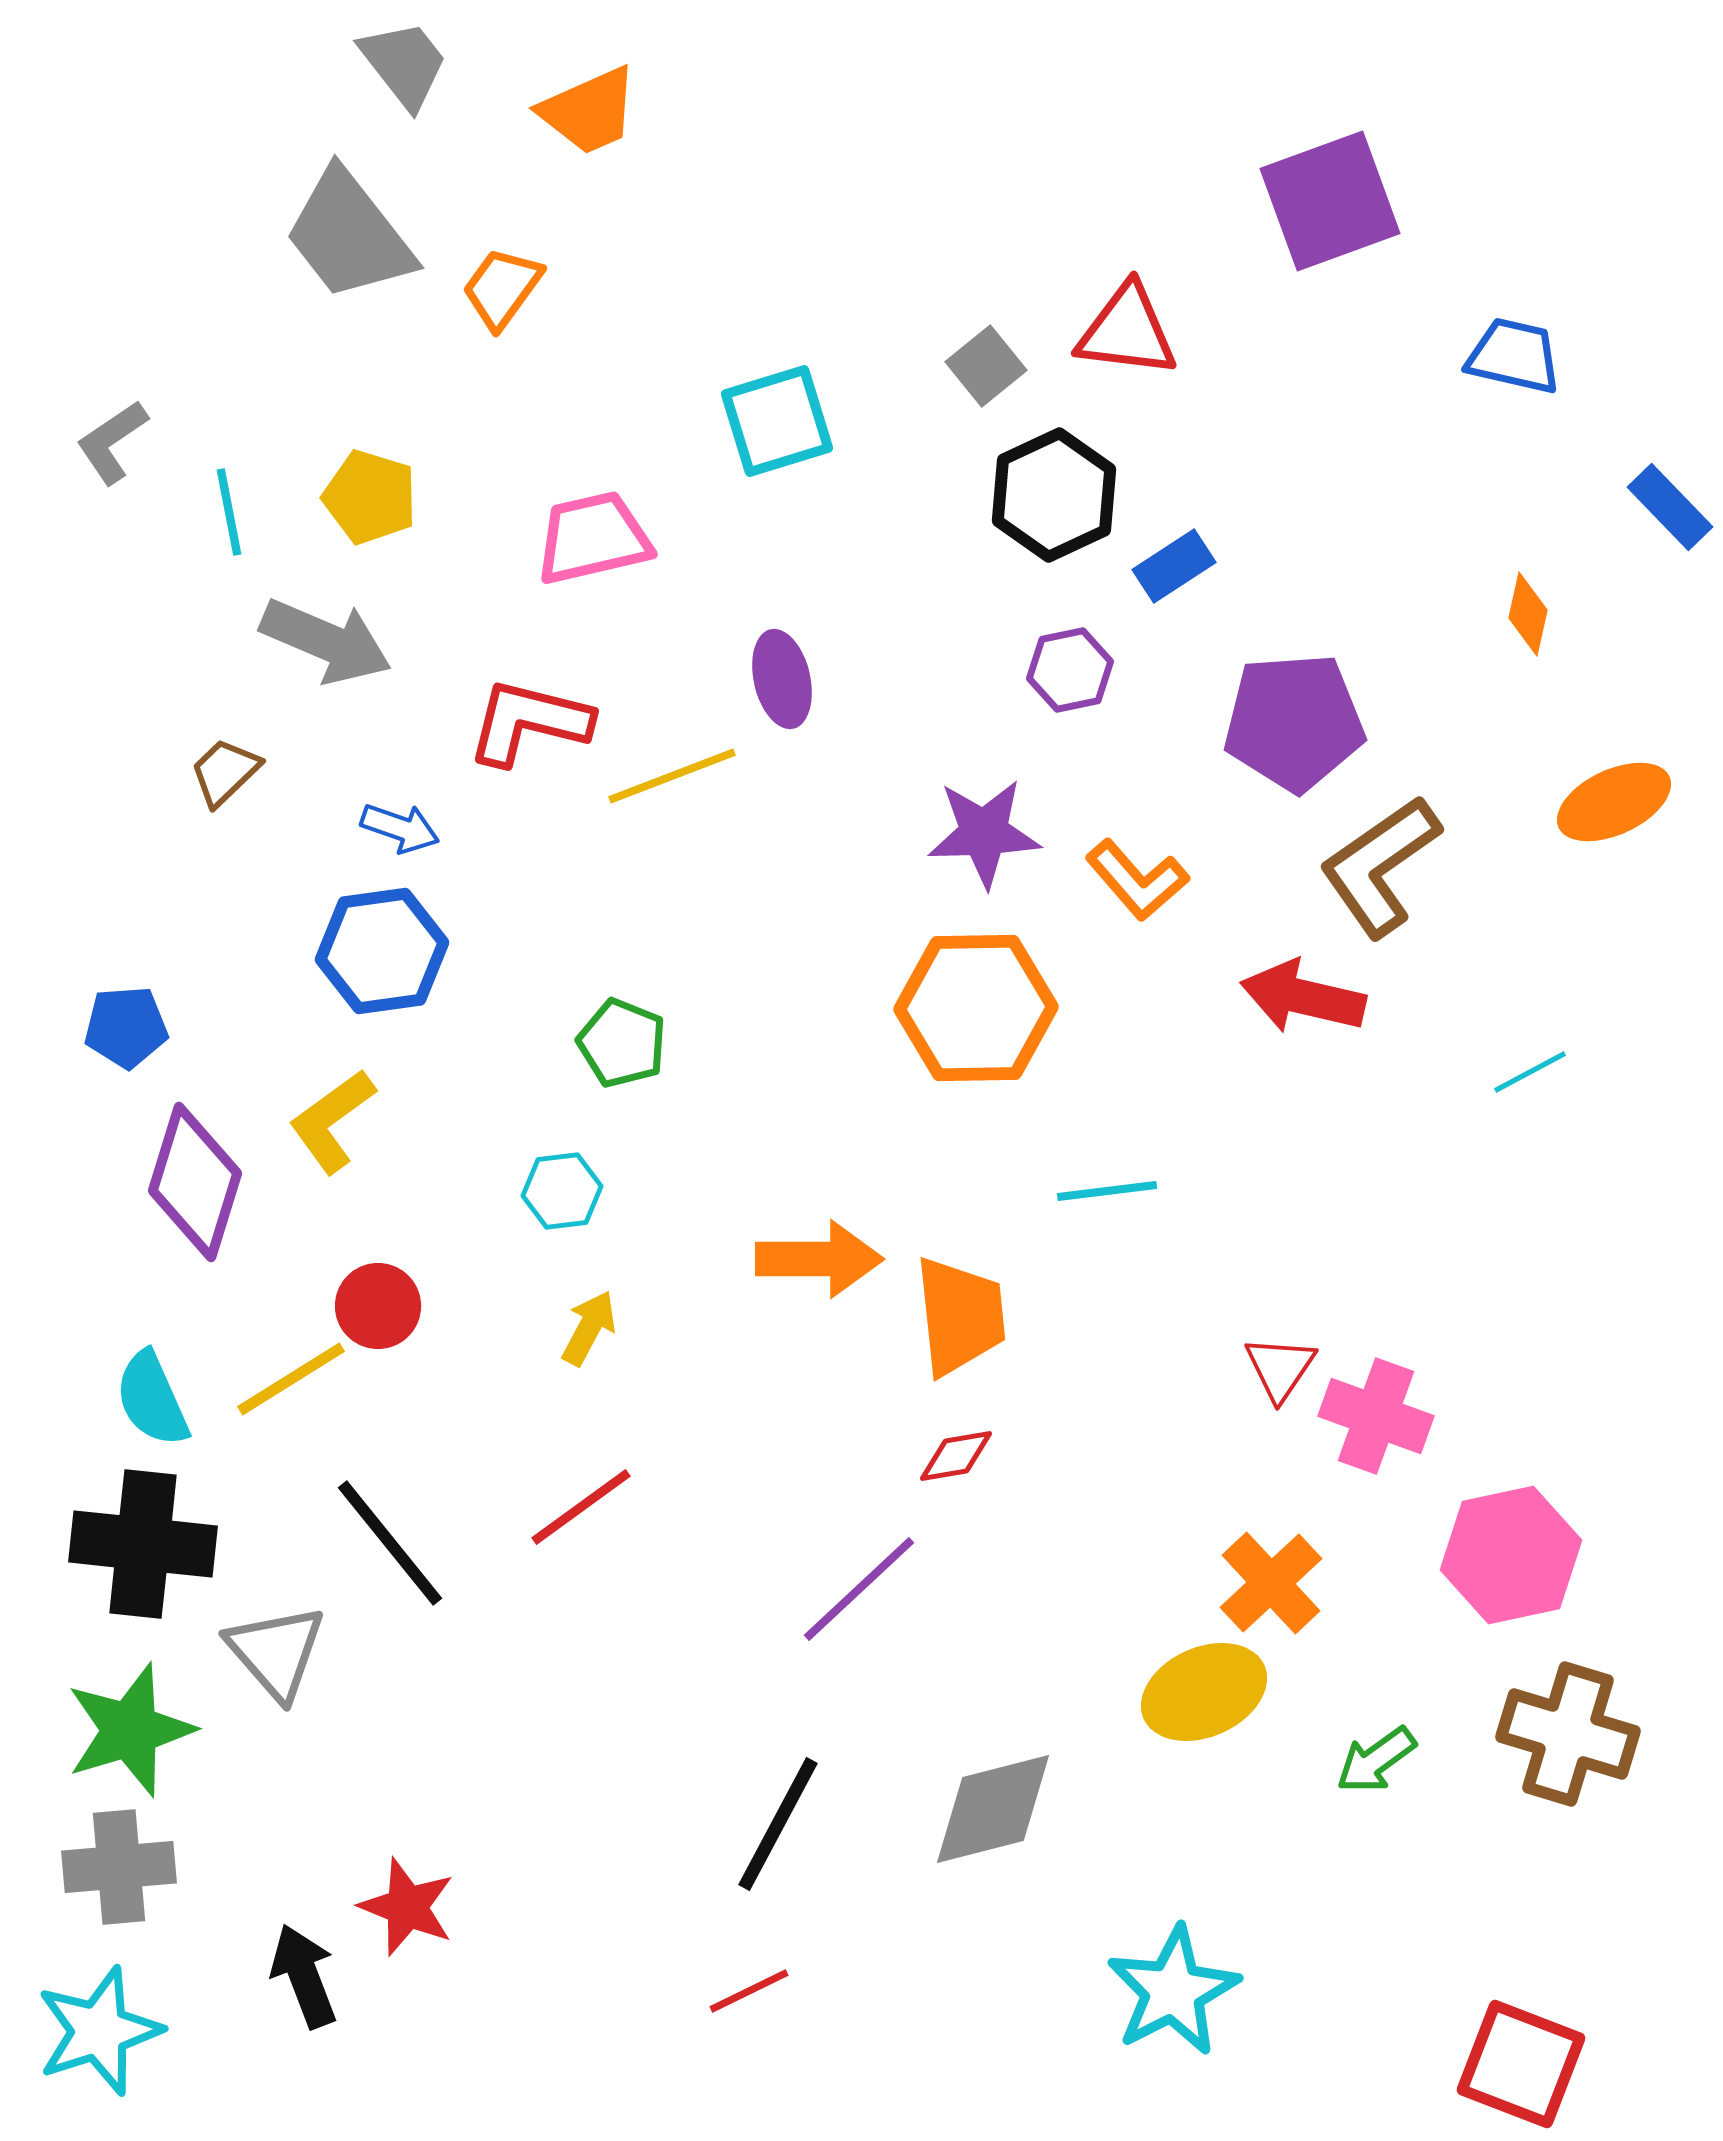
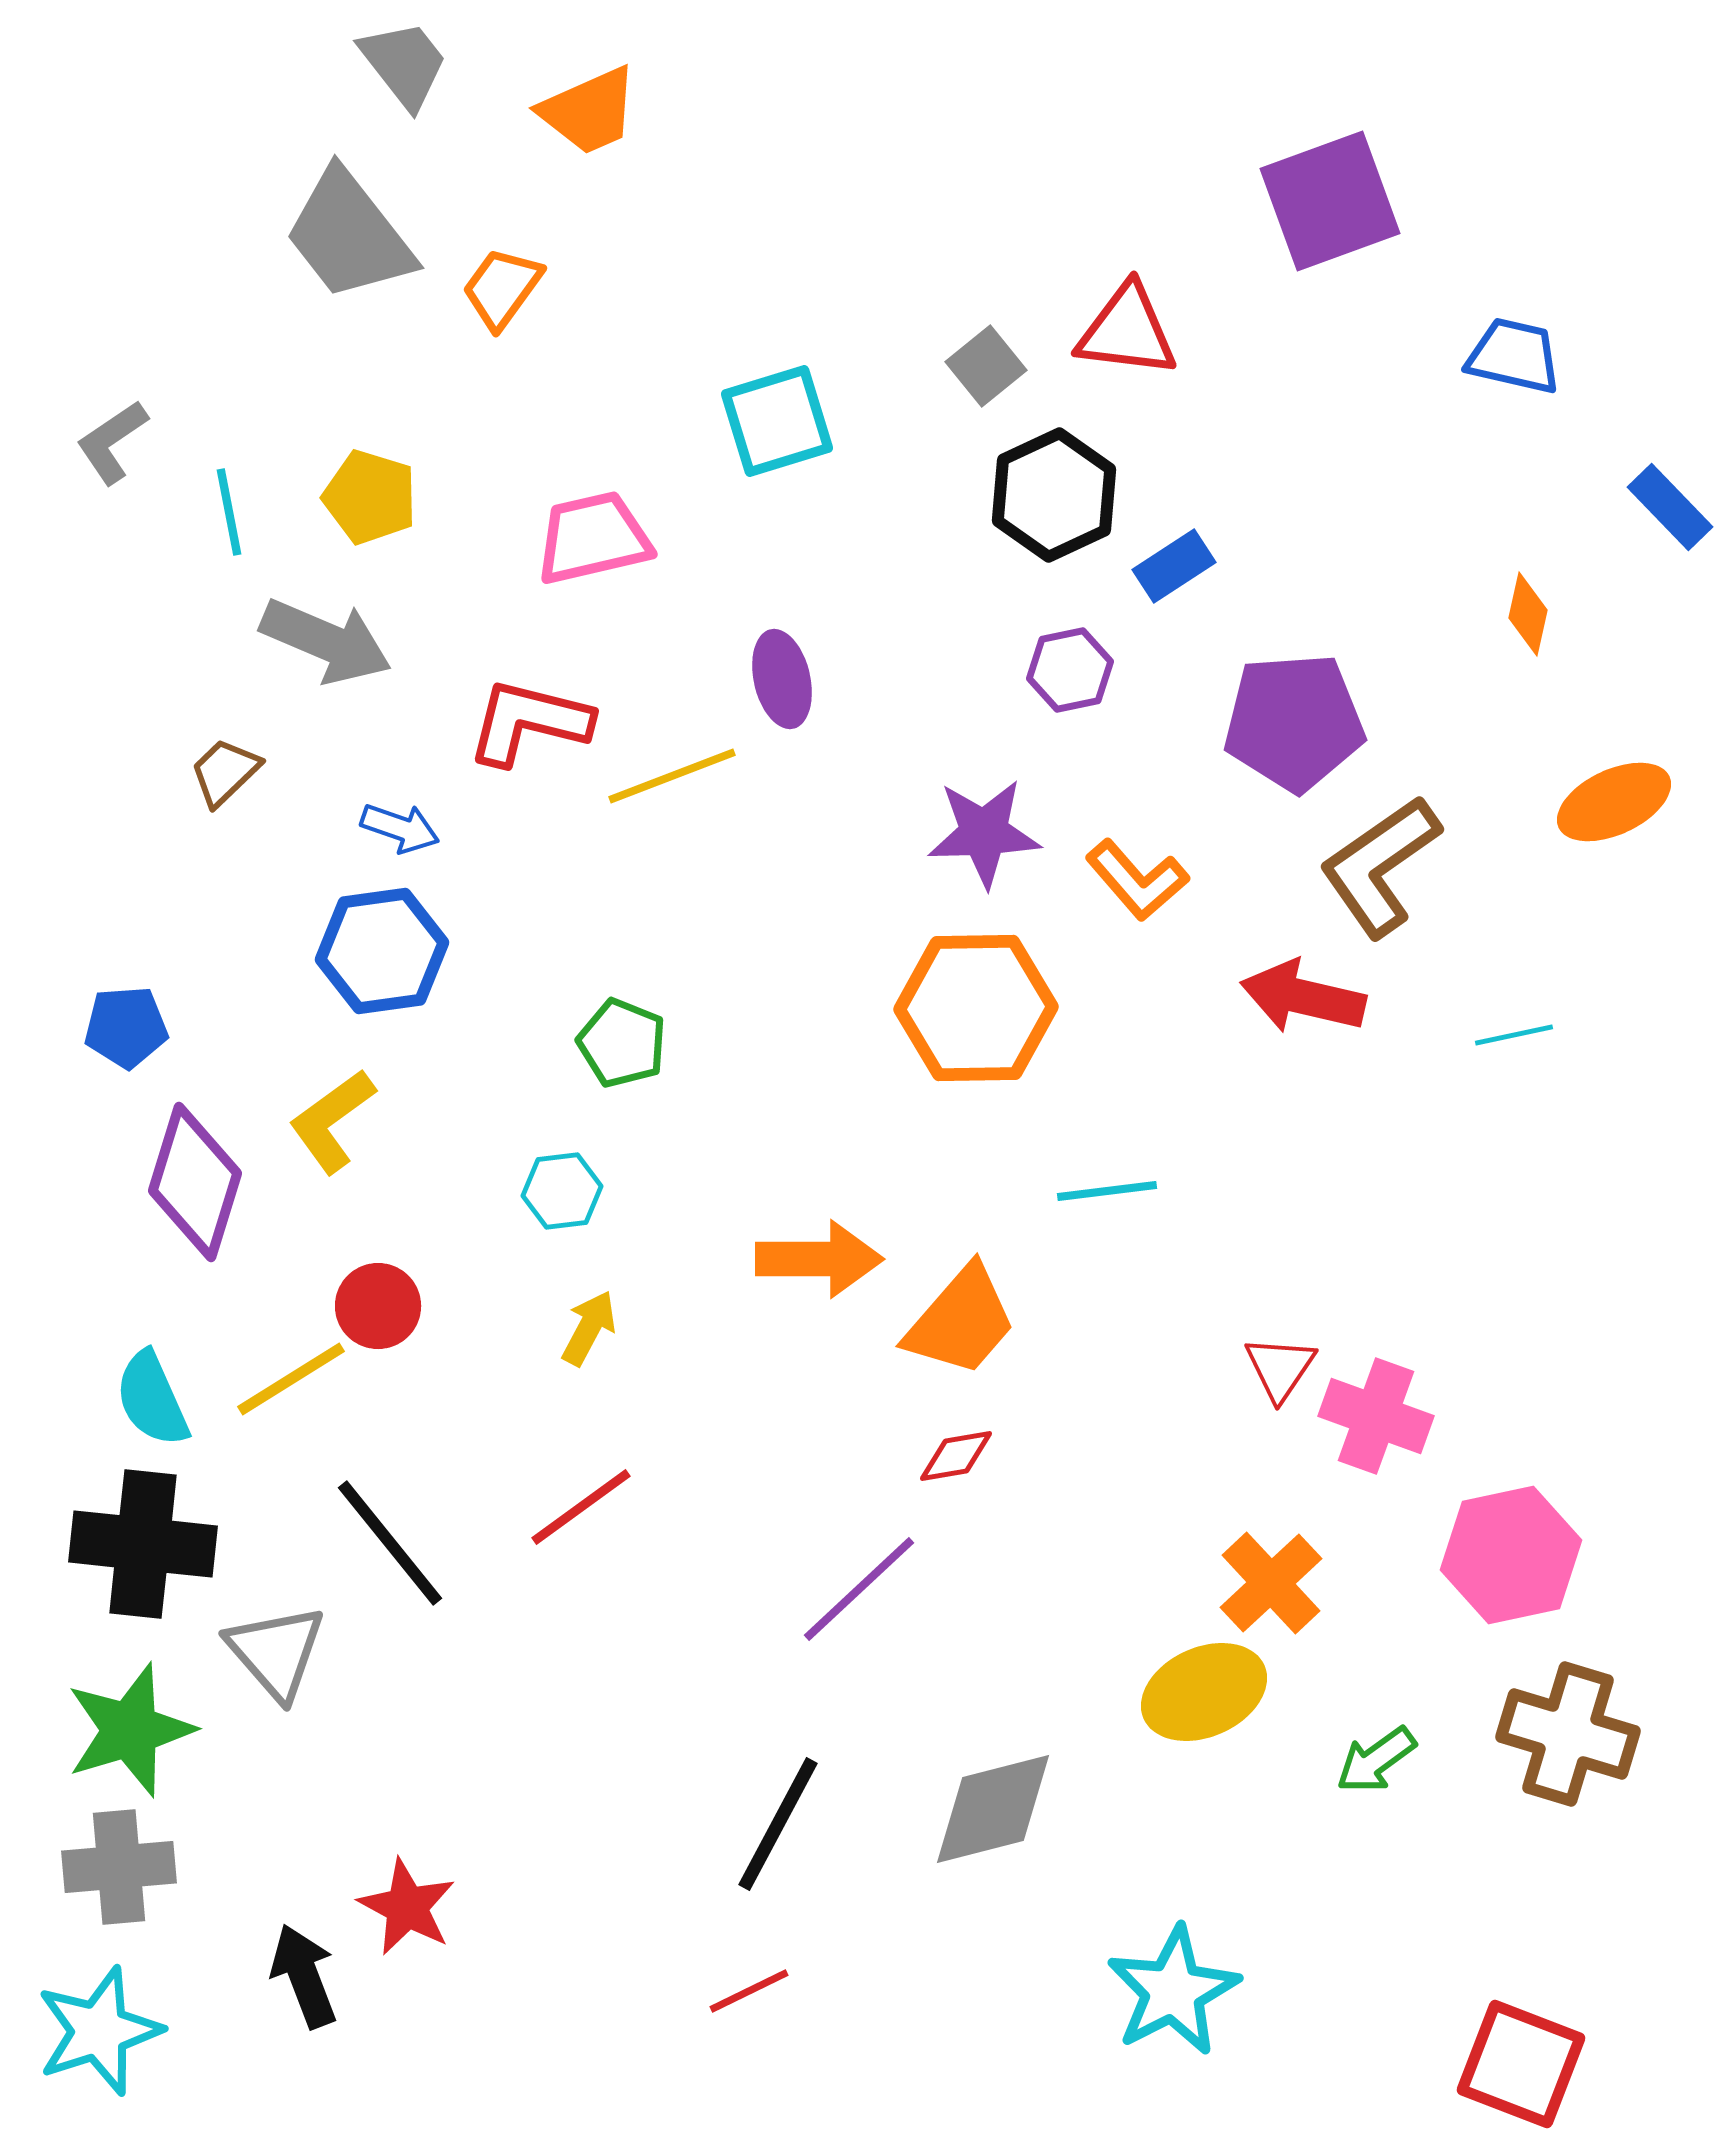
cyan line at (1530, 1072): moved 16 px left, 37 px up; rotated 16 degrees clockwise
orange trapezoid at (960, 1316): moved 1 px right, 5 px down; rotated 47 degrees clockwise
red star at (407, 1907): rotated 6 degrees clockwise
